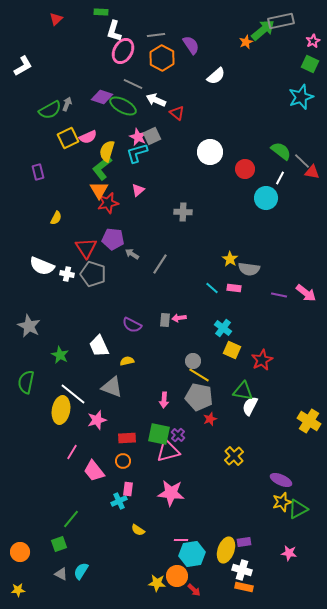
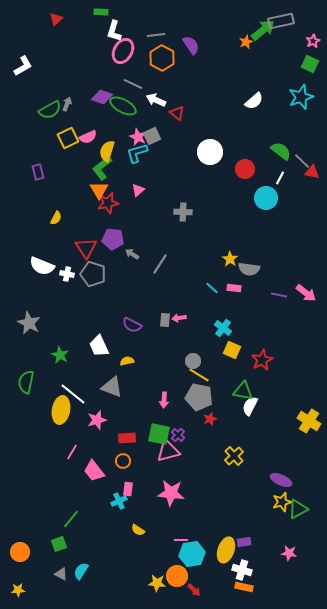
white semicircle at (216, 76): moved 38 px right, 25 px down
gray star at (29, 326): moved 3 px up
